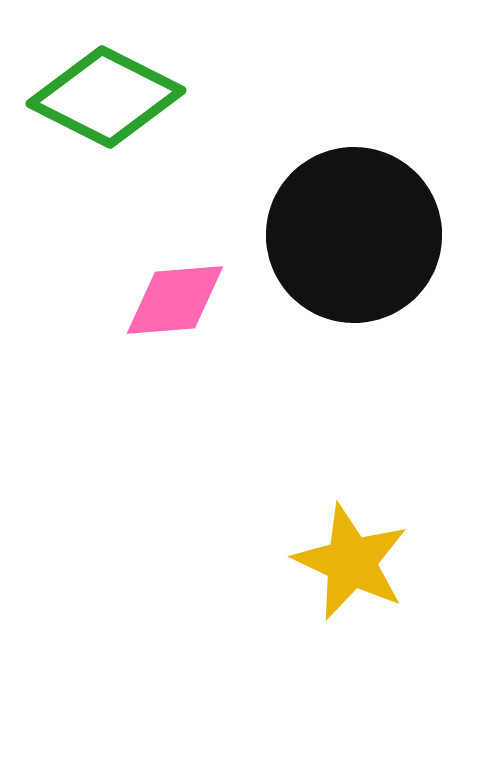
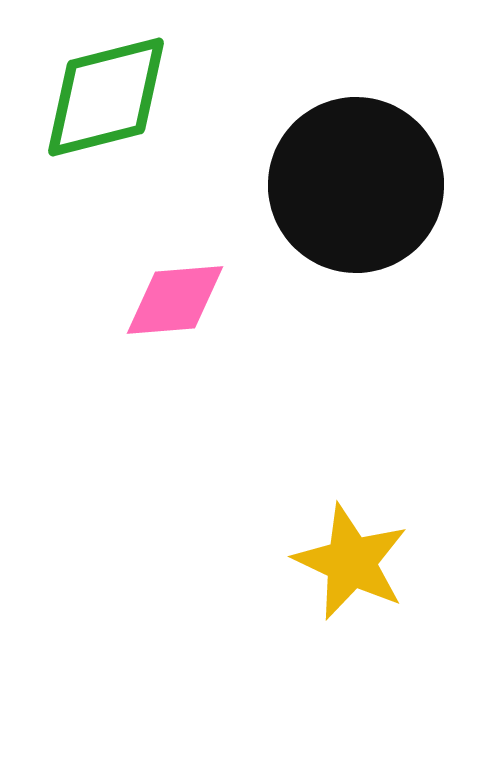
green diamond: rotated 41 degrees counterclockwise
black circle: moved 2 px right, 50 px up
